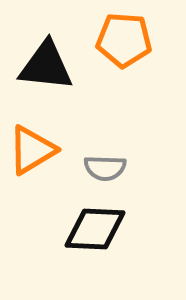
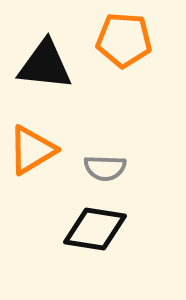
black triangle: moved 1 px left, 1 px up
black diamond: rotated 6 degrees clockwise
